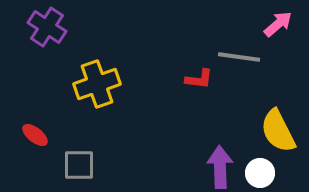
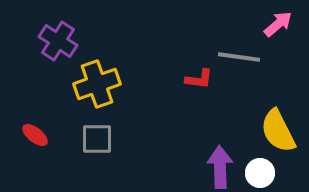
purple cross: moved 11 px right, 14 px down
gray square: moved 18 px right, 26 px up
